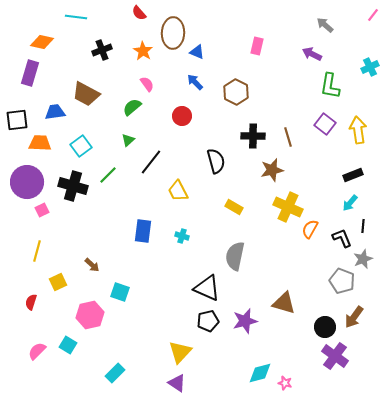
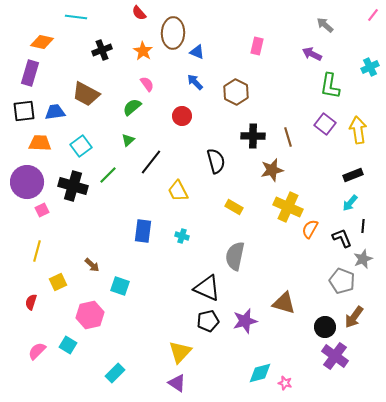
black square at (17, 120): moved 7 px right, 9 px up
cyan square at (120, 292): moved 6 px up
